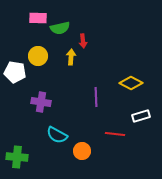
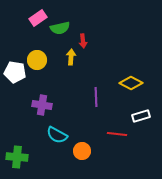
pink rectangle: rotated 36 degrees counterclockwise
yellow circle: moved 1 px left, 4 px down
purple cross: moved 1 px right, 3 px down
red line: moved 2 px right
